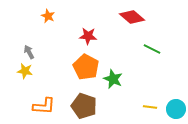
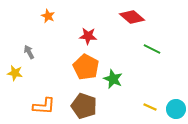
yellow star: moved 10 px left, 2 px down
yellow line: rotated 16 degrees clockwise
